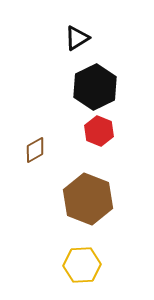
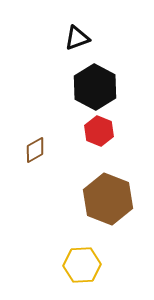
black triangle: rotated 12 degrees clockwise
black hexagon: rotated 6 degrees counterclockwise
brown hexagon: moved 20 px right
